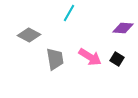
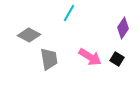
purple diamond: rotated 60 degrees counterclockwise
gray trapezoid: moved 6 px left
